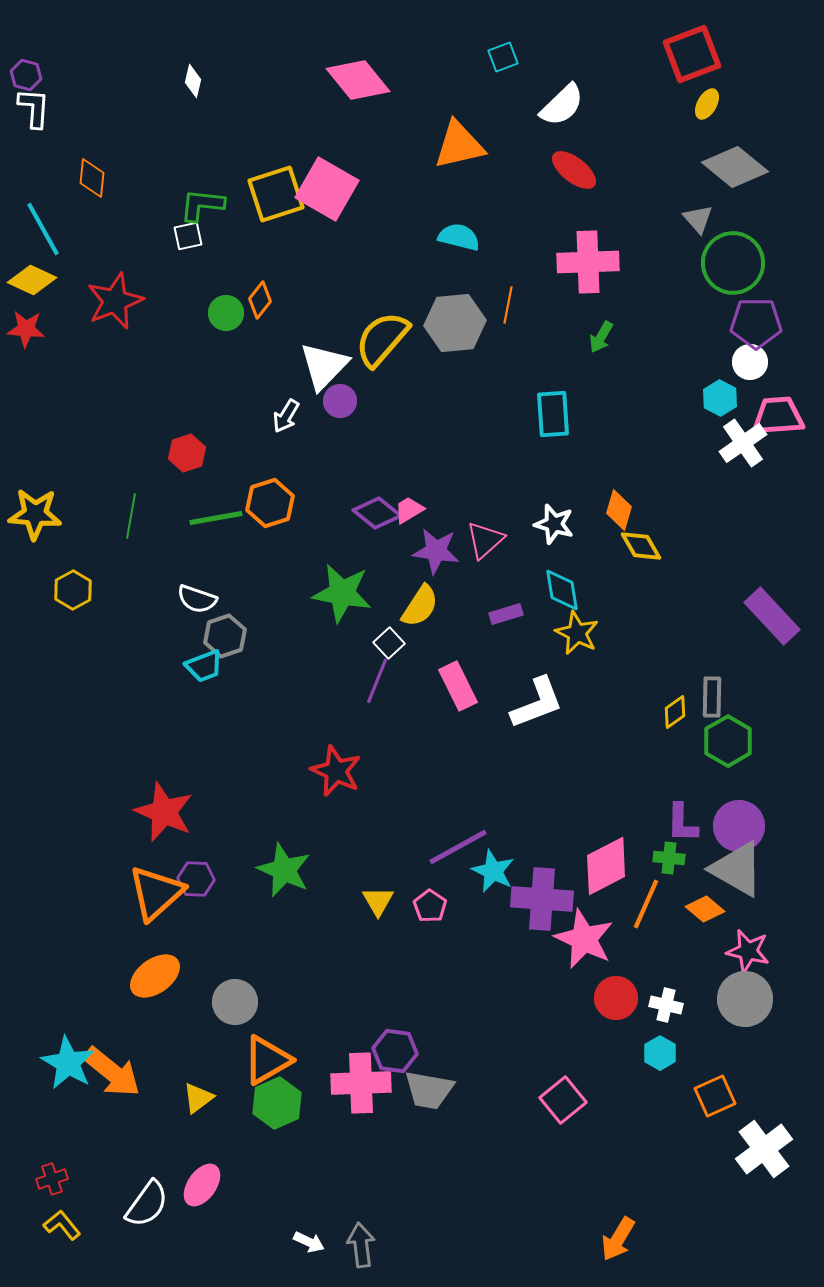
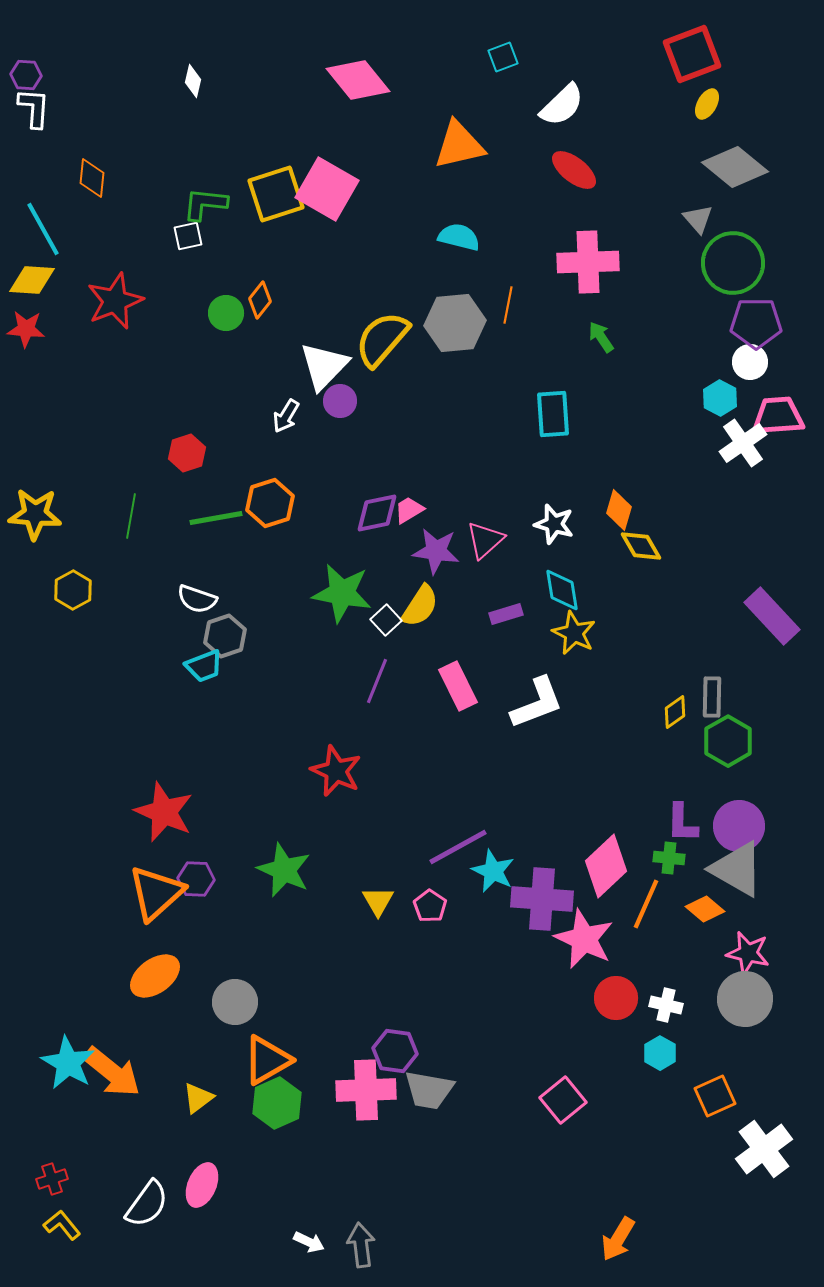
purple hexagon at (26, 75): rotated 12 degrees counterclockwise
green L-shape at (202, 205): moved 3 px right, 1 px up
yellow diamond at (32, 280): rotated 21 degrees counterclockwise
green arrow at (601, 337): rotated 116 degrees clockwise
purple diamond at (377, 513): rotated 51 degrees counterclockwise
yellow star at (577, 633): moved 3 px left
white square at (389, 643): moved 3 px left, 23 px up
pink diamond at (606, 866): rotated 16 degrees counterclockwise
pink star at (748, 951): moved 2 px down
pink cross at (361, 1083): moved 5 px right, 7 px down
pink ellipse at (202, 1185): rotated 12 degrees counterclockwise
